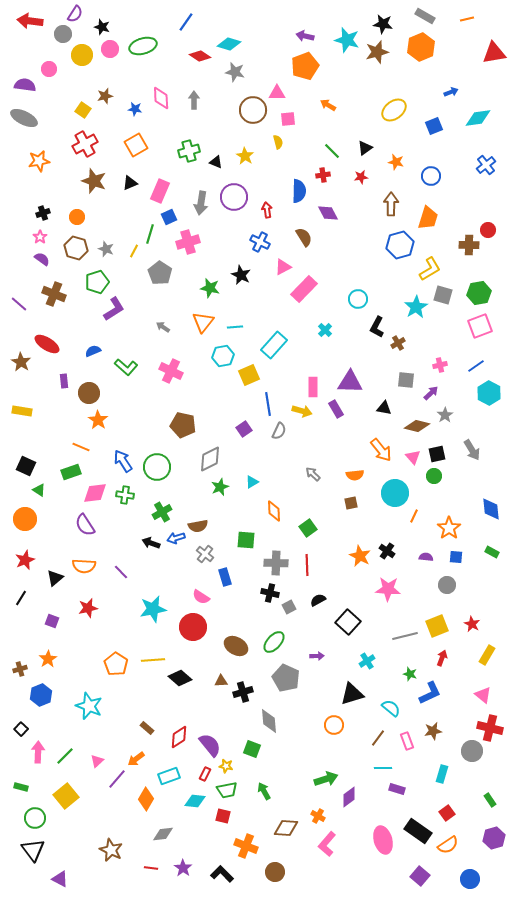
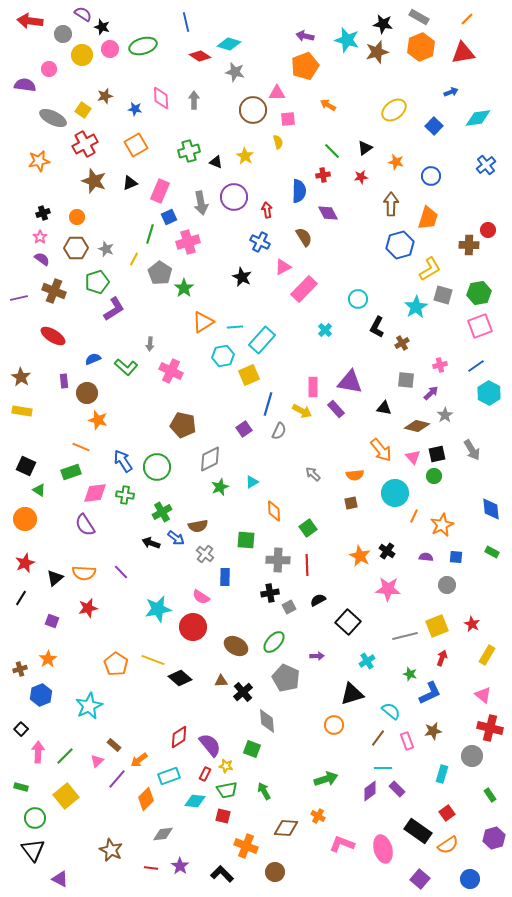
purple semicircle at (75, 14): moved 8 px right; rotated 90 degrees counterclockwise
gray rectangle at (425, 16): moved 6 px left, 1 px down
orange line at (467, 19): rotated 32 degrees counterclockwise
blue line at (186, 22): rotated 48 degrees counterclockwise
red triangle at (494, 53): moved 31 px left
gray ellipse at (24, 118): moved 29 px right
blue square at (434, 126): rotated 24 degrees counterclockwise
gray arrow at (201, 203): rotated 20 degrees counterclockwise
brown hexagon at (76, 248): rotated 15 degrees counterclockwise
yellow line at (134, 251): moved 8 px down
black star at (241, 275): moved 1 px right, 2 px down
green star at (210, 288): moved 26 px left; rotated 24 degrees clockwise
brown cross at (54, 294): moved 3 px up
purple line at (19, 304): moved 6 px up; rotated 54 degrees counterclockwise
orange triangle at (203, 322): rotated 20 degrees clockwise
gray arrow at (163, 327): moved 13 px left, 17 px down; rotated 120 degrees counterclockwise
brown cross at (398, 343): moved 4 px right
red ellipse at (47, 344): moved 6 px right, 8 px up
cyan rectangle at (274, 345): moved 12 px left, 5 px up
blue semicircle at (93, 351): moved 8 px down
brown star at (21, 362): moved 15 px down
purple triangle at (350, 382): rotated 8 degrees clockwise
brown circle at (89, 393): moved 2 px left
blue line at (268, 404): rotated 25 degrees clockwise
purple rectangle at (336, 409): rotated 12 degrees counterclockwise
yellow arrow at (302, 411): rotated 12 degrees clockwise
orange star at (98, 420): rotated 18 degrees counterclockwise
orange star at (449, 528): moved 7 px left, 3 px up; rotated 10 degrees clockwise
blue arrow at (176, 538): rotated 126 degrees counterclockwise
red star at (25, 560): moved 3 px down
gray cross at (276, 563): moved 2 px right, 3 px up
orange semicircle at (84, 566): moved 7 px down
blue rectangle at (225, 577): rotated 18 degrees clockwise
black cross at (270, 593): rotated 24 degrees counterclockwise
cyan star at (153, 609): moved 5 px right
yellow line at (153, 660): rotated 25 degrees clockwise
black cross at (243, 692): rotated 24 degrees counterclockwise
cyan star at (89, 706): rotated 24 degrees clockwise
cyan semicircle at (391, 708): moved 3 px down
gray diamond at (269, 721): moved 2 px left
brown rectangle at (147, 728): moved 33 px left, 17 px down
gray circle at (472, 751): moved 5 px down
orange arrow at (136, 759): moved 3 px right, 1 px down
purple rectangle at (397, 789): rotated 28 degrees clockwise
purple diamond at (349, 797): moved 21 px right, 6 px up
orange diamond at (146, 799): rotated 15 degrees clockwise
green rectangle at (490, 800): moved 5 px up
pink ellipse at (383, 840): moved 9 px down
pink L-shape at (327, 844): moved 15 px right; rotated 70 degrees clockwise
purple star at (183, 868): moved 3 px left, 2 px up
purple square at (420, 876): moved 3 px down
